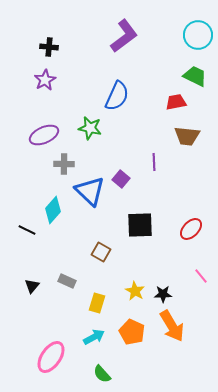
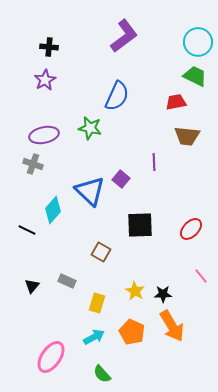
cyan circle: moved 7 px down
purple ellipse: rotated 12 degrees clockwise
gray cross: moved 31 px left; rotated 18 degrees clockwise
